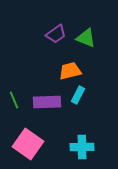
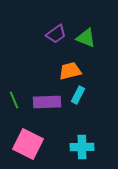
pink square: rotated 8 degrees counterclockwise
